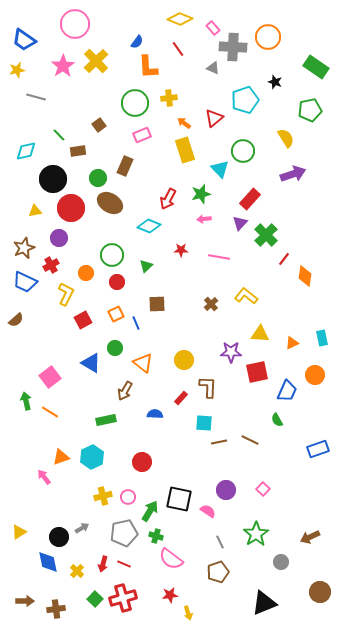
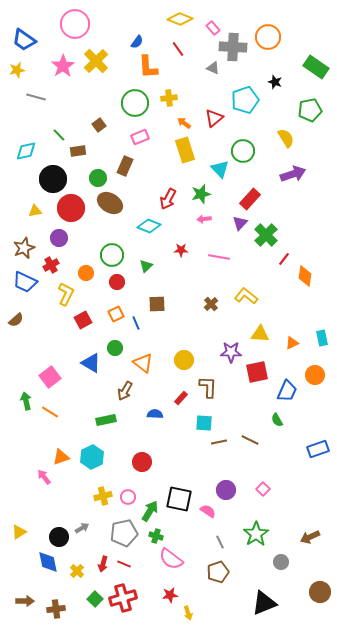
pink rectangle at (142, 135): moved 2 px left, 2 px down
